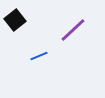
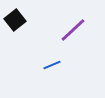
blue line: moved 13 px right, 9 px down
